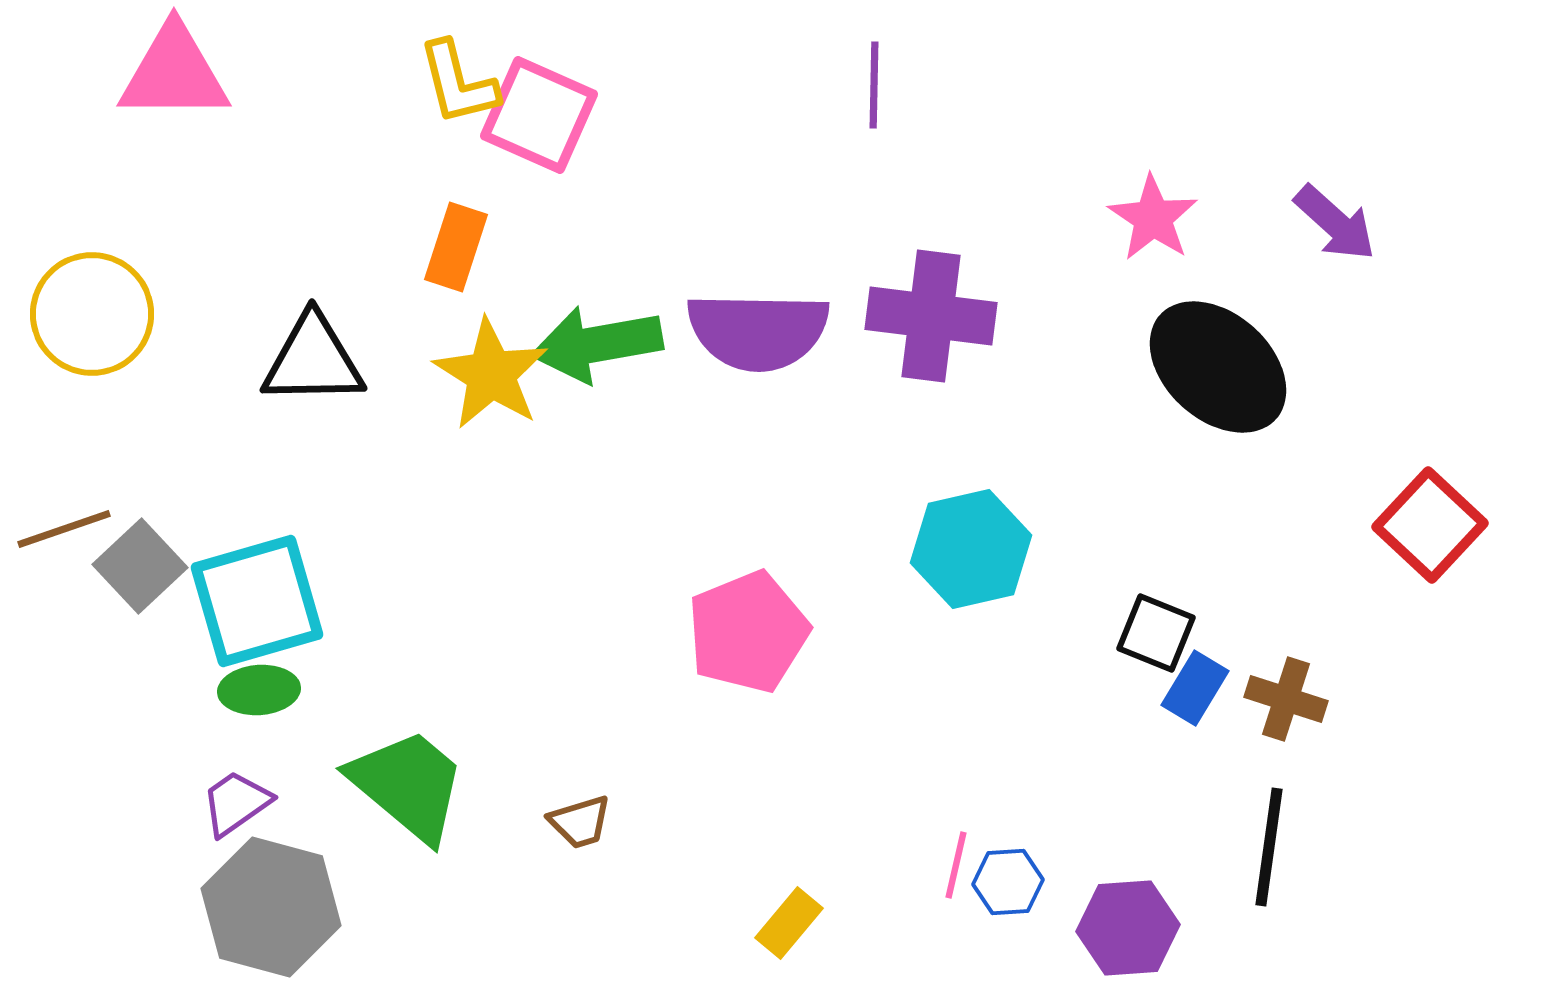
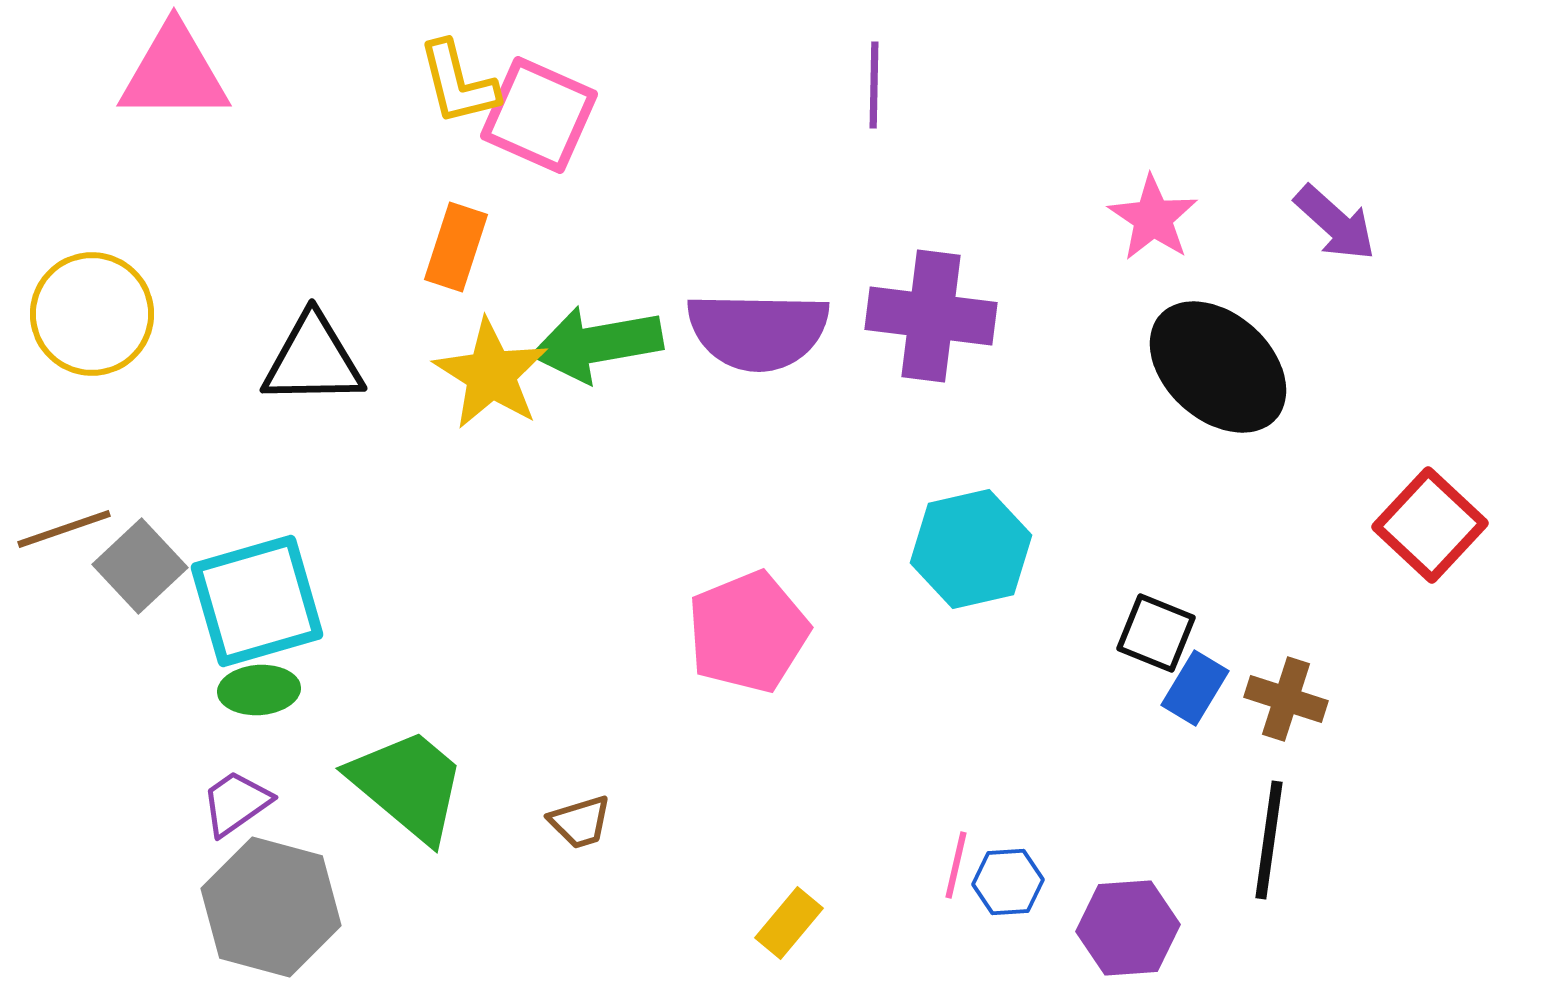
black line: moved 7 px up
